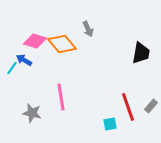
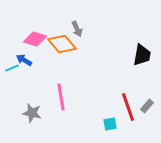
gray arrow: moved 11 px left
pink diamond: moved 2 px up
black trapezoid: moved 1 px right, 2 px down
cyan line: rotated 32 degrees clockwise
gray rectangle: moved 4 px left
